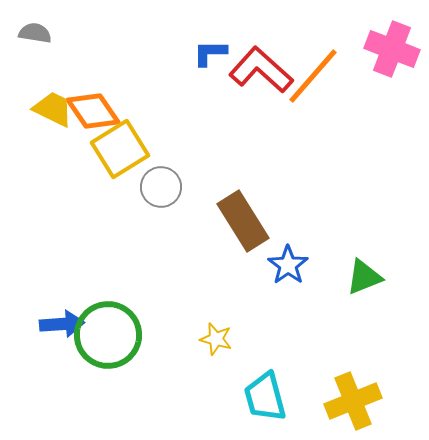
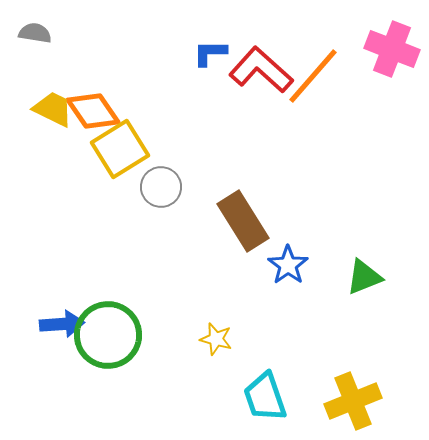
cyan trapezoid: rotated 4 degrees counterclockwise
